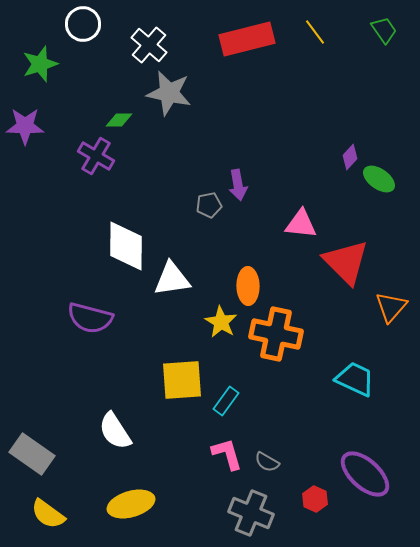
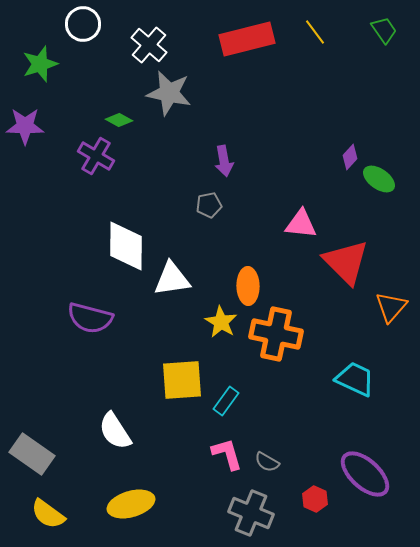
green diamond: rotated 28 degrees clockwise
purple arrow: moved 14 px left, 24 px up
